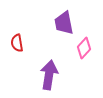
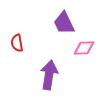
purple trapezoid: rotated 15 degrees counterclockwise
pink diamond: rotated 45 degrees clockwise
